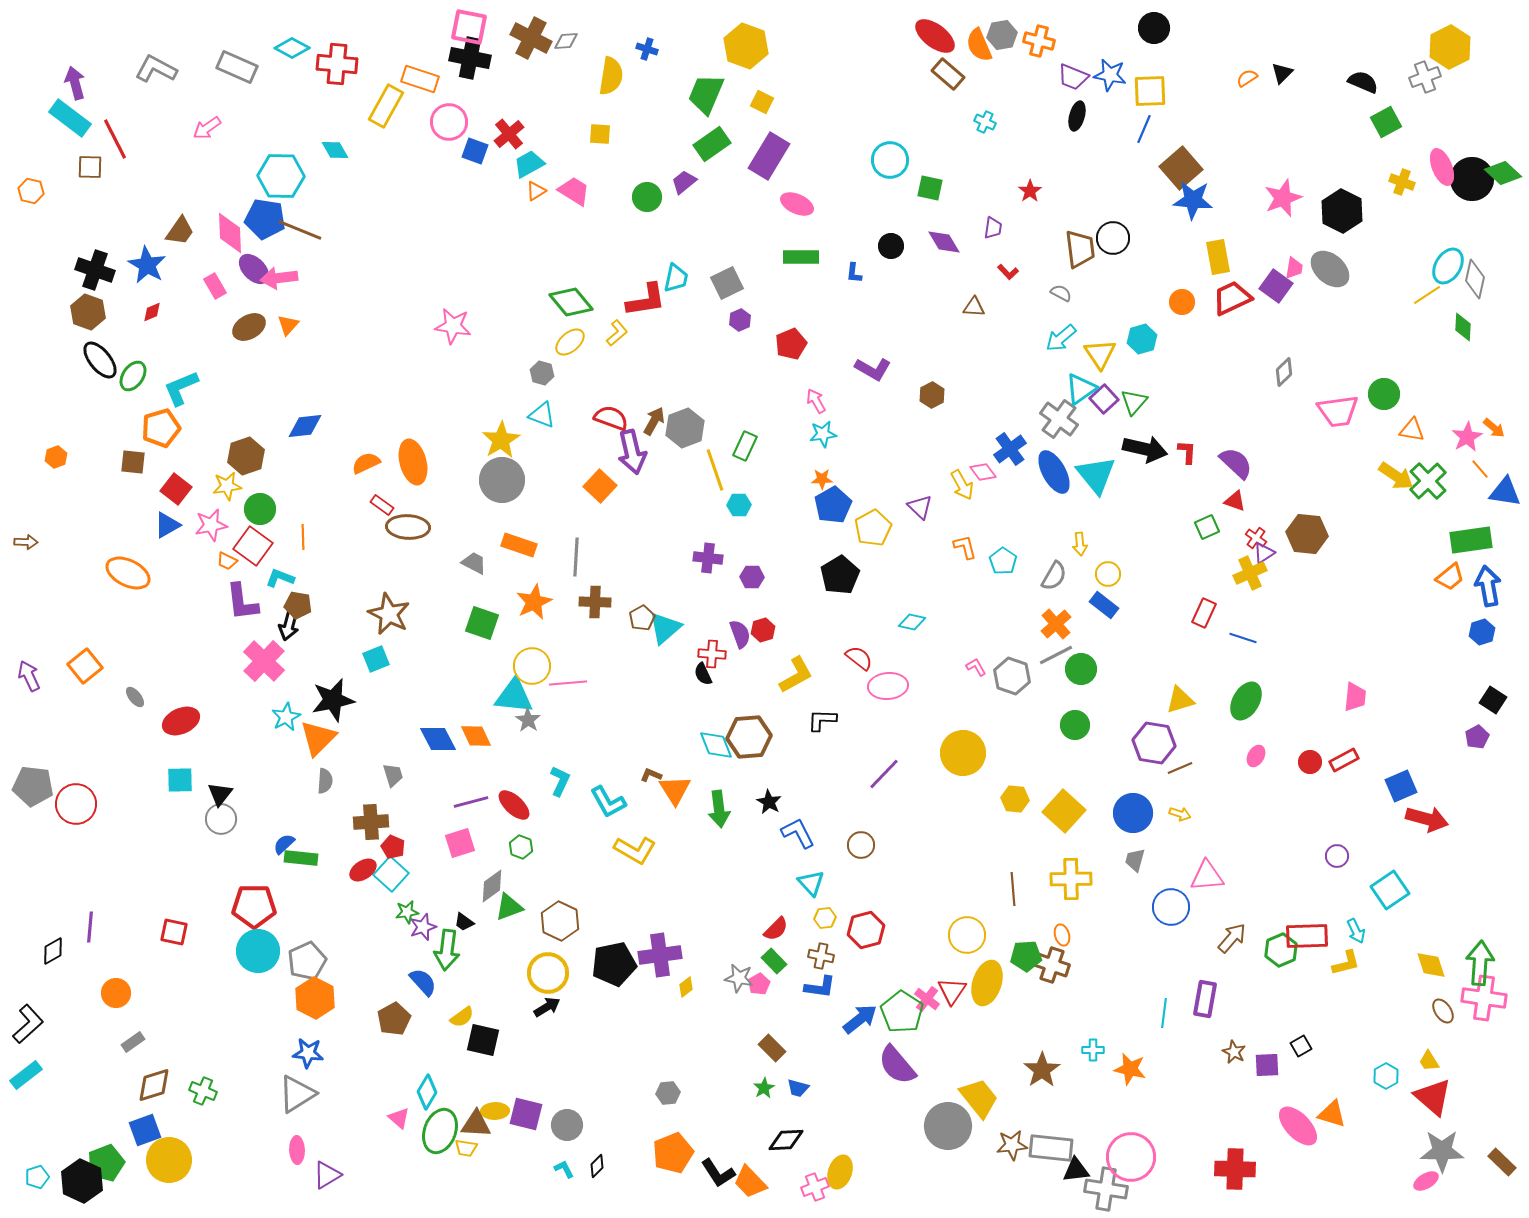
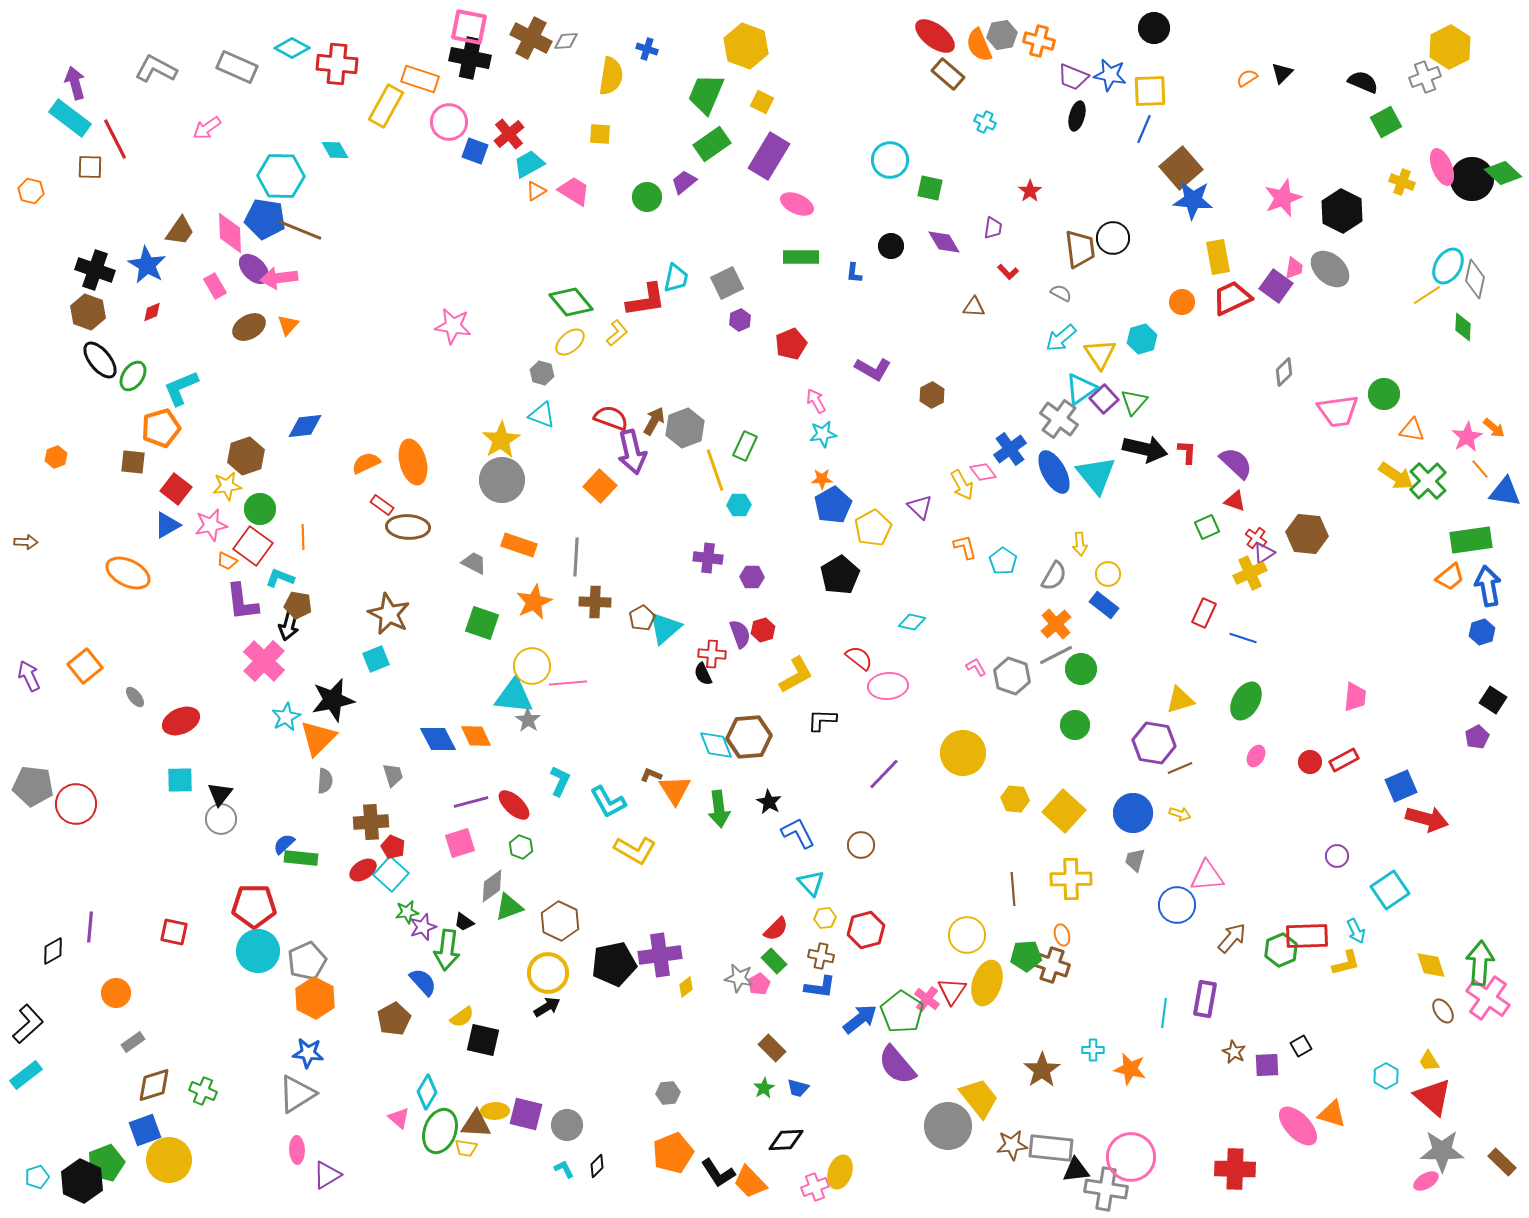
blue circle at (1171, 907): moved 6 px right, 2 px up
pink cross at (1484, 998): moved 4 px right; rotated 27 degrees clockwise
